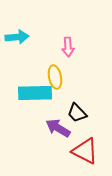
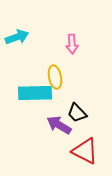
cyan arrow: rotated 15 degrees counterclockwise
pink arrow: moved 4 px right, 3 px up
purple arrow: moved 1 px right, 3 px up
